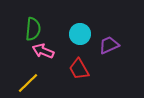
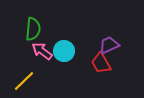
cyan circle: moved 16 px left, 17 px down
pink arrow: moved 1 px left; rotated 15 degrees clockwise
red trapezoid: moved 22 px right, 6 px up
yellow line: moved 4 px left, 2 px up
